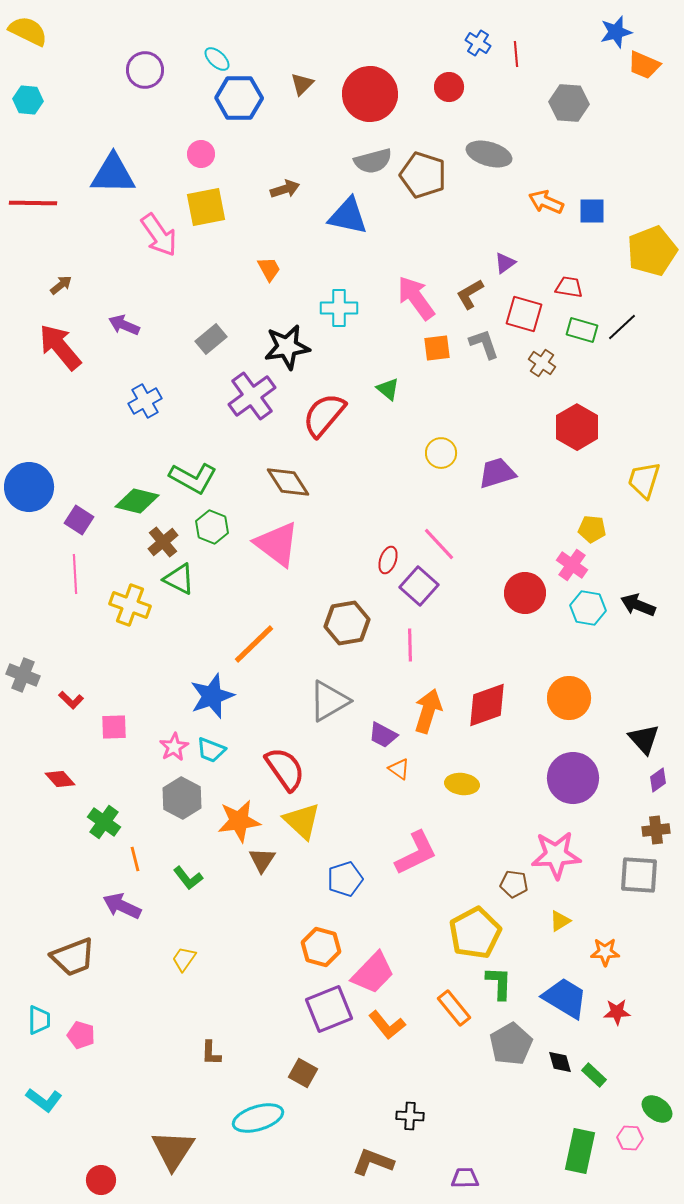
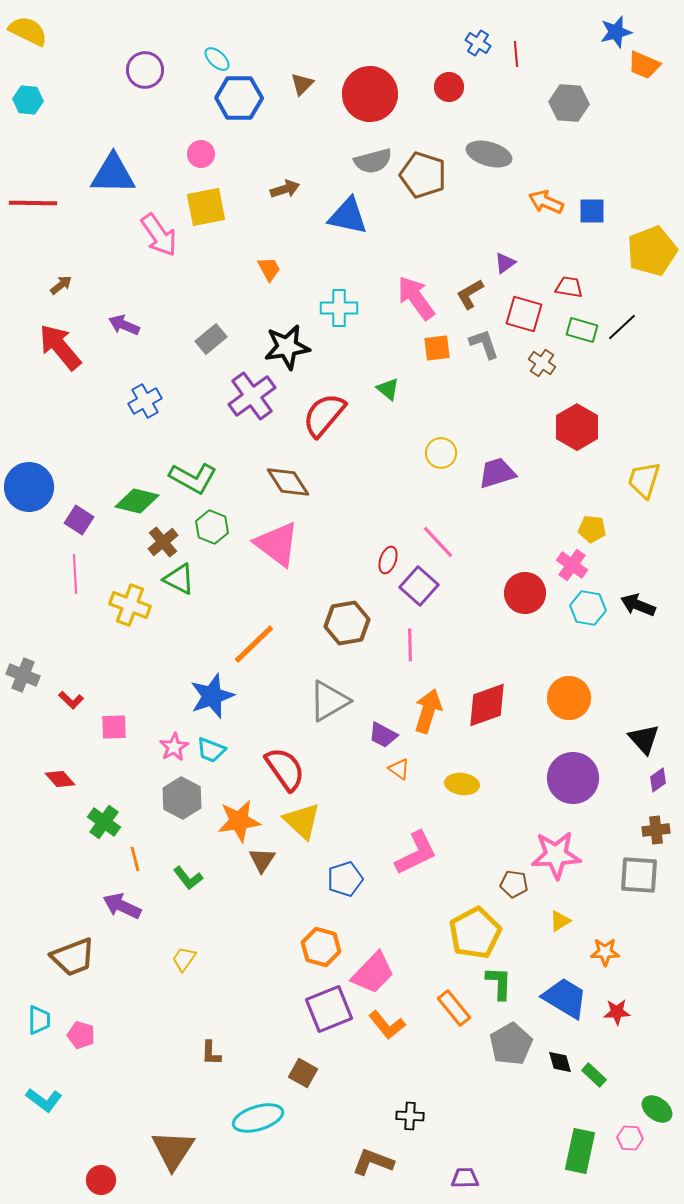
pink line at (439, 544): moved 1 px left, 2 px up
